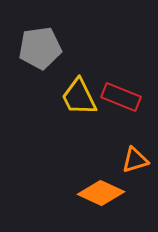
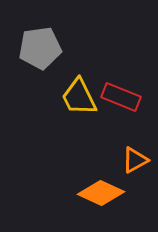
orange triangle: rotated 12 degrees counterclockwise
